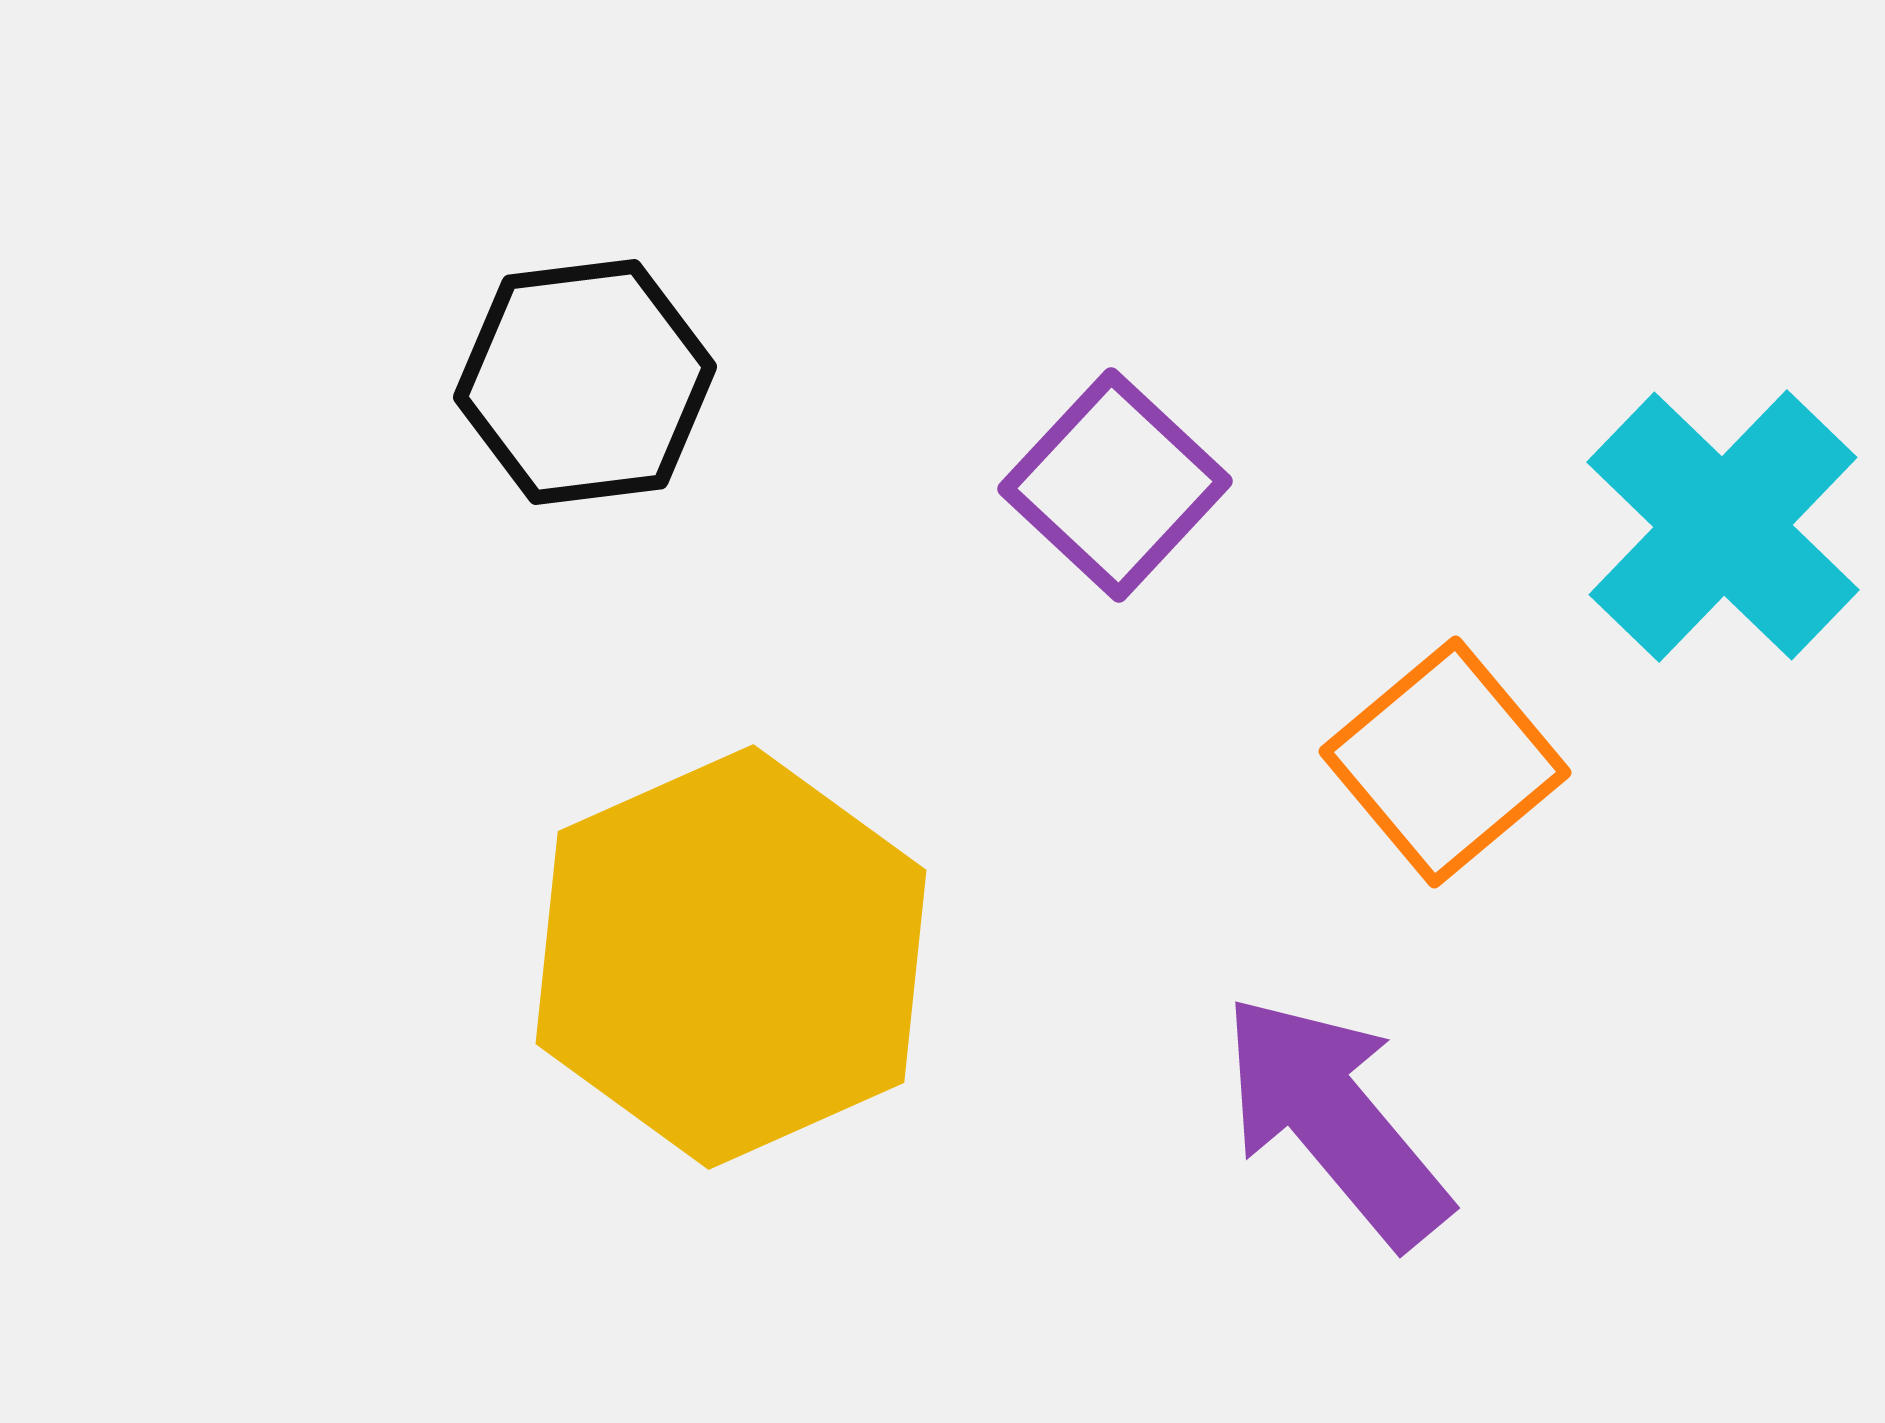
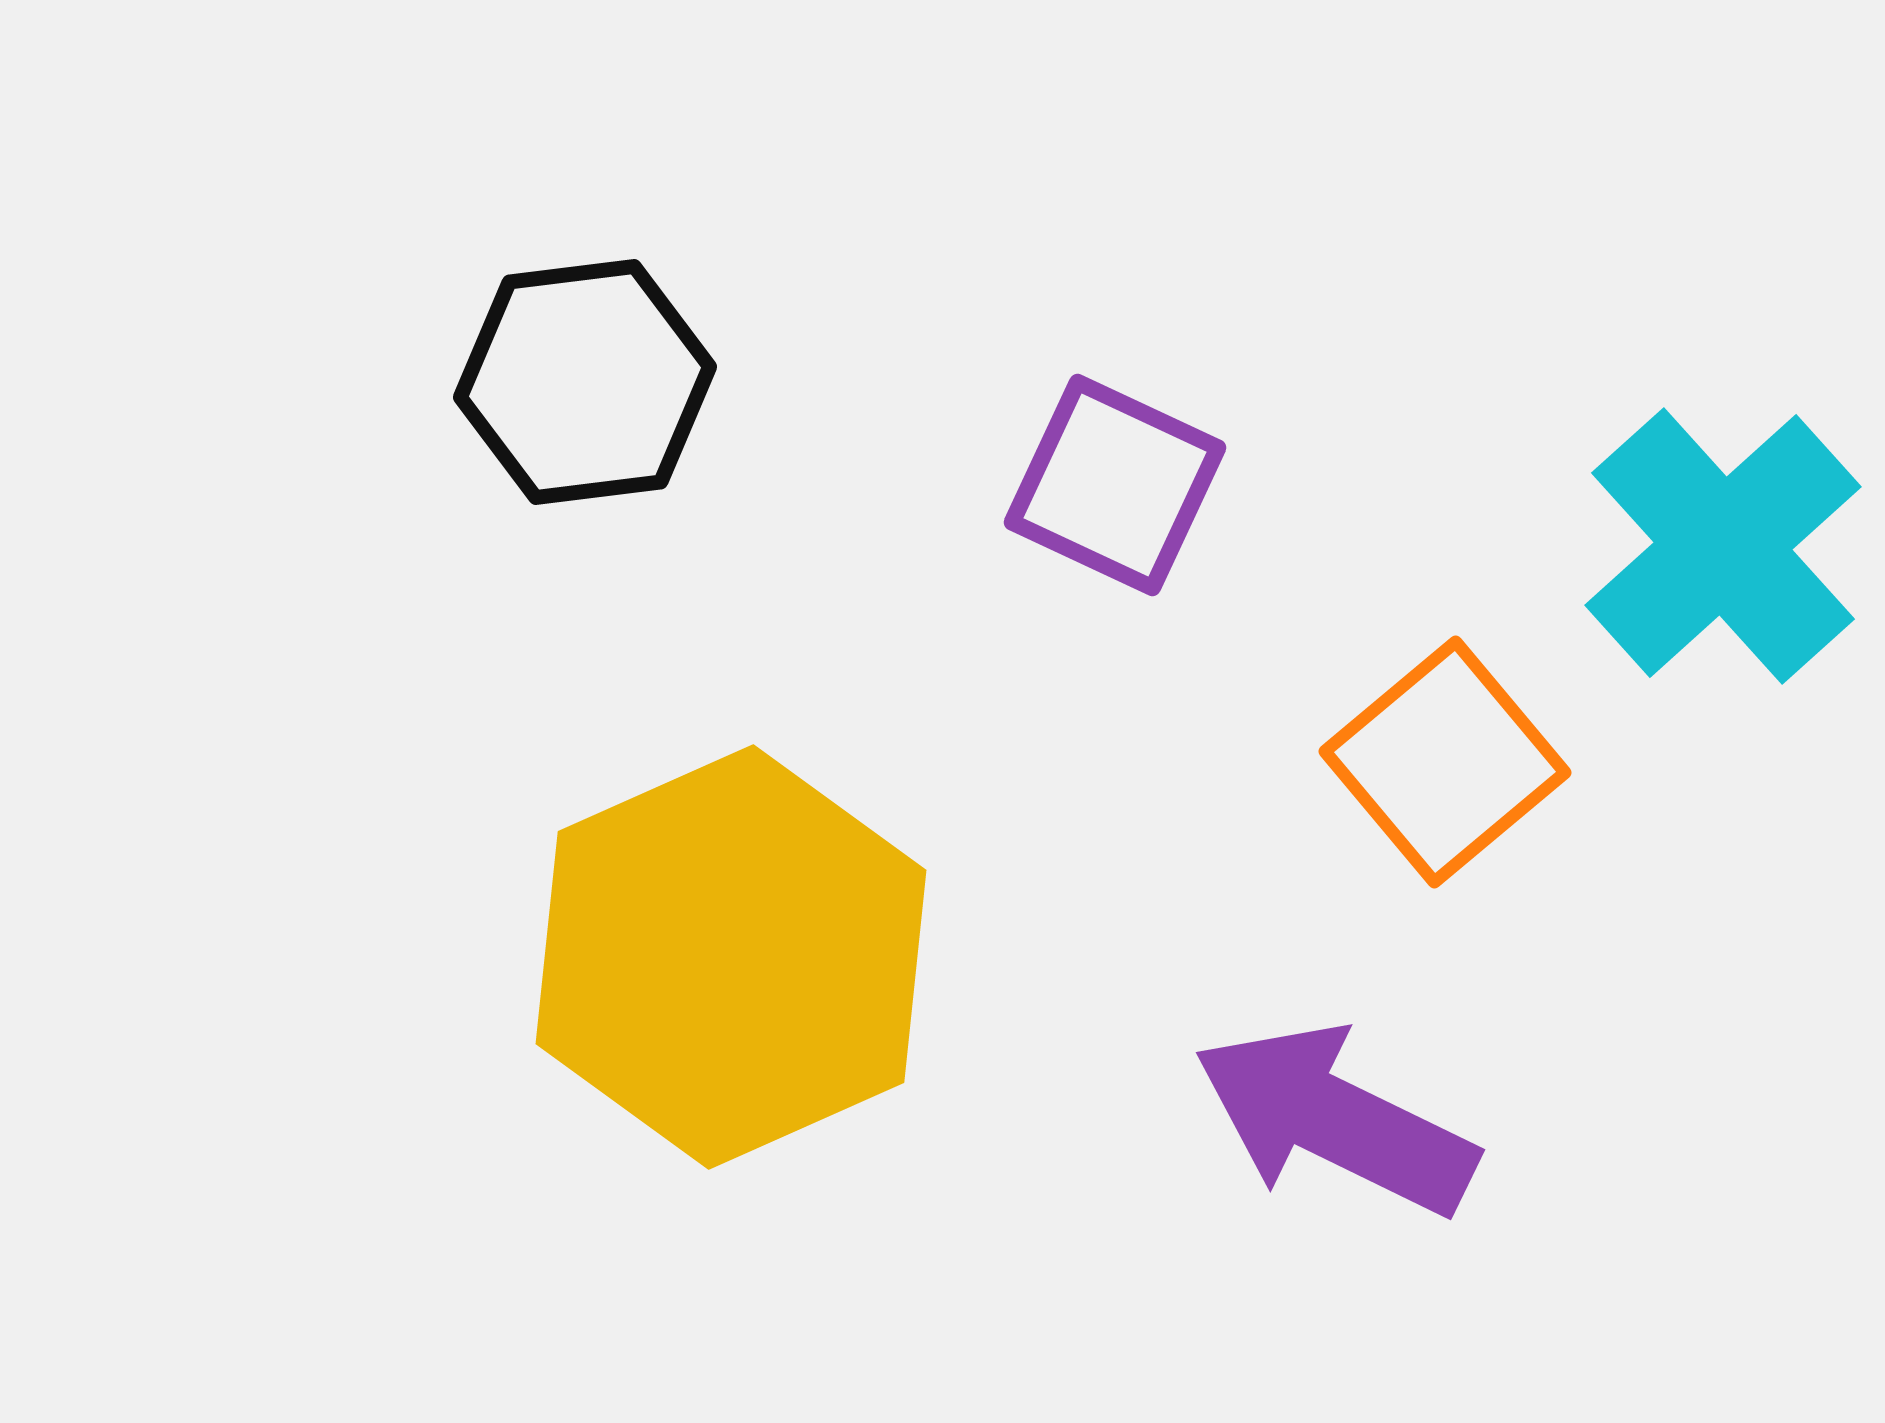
purple square: rotated 18 degrees counterclockwise
cyan cross: moved 20 px down; rotated 4 degrees clockwise
purple arrow: rotated 24 degrees counterclockwise
